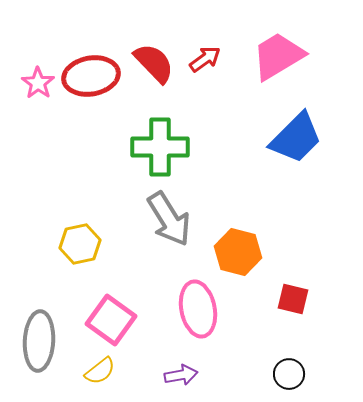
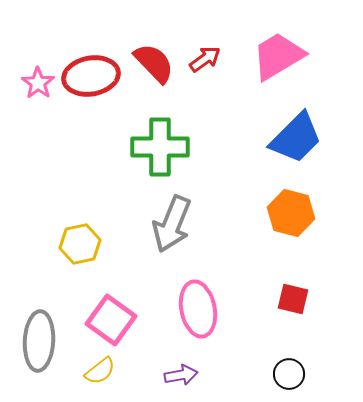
gray arrow: moved 3 px right, 5 px down; rotated 54 degrees clockwise
orange hexagon: moved 53 px right, 39 px up
